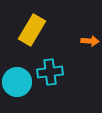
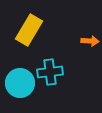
yellow rectangle: moved 3 px left
cyan circle: moved 3 px right, 1 px down
